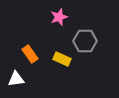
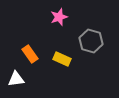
gray hexagon: moved 6 px right; rotated 15 degrees clockwise
